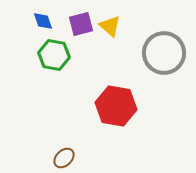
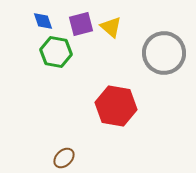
yellow triangle: moved 1 px right, 1 px down
green hexagon: moved 2 px right, 3 px up
